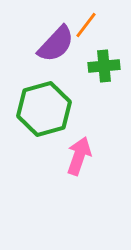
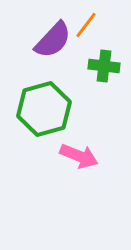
purple semicircle: moved 3 px left, 4 px up
green cross: rotated 12 degrees clockwise
pink arrow: rotated 93 degrees clockwise
